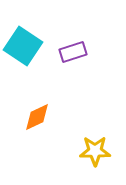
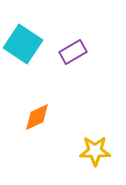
cyan square: moved 2 px up
purple rectangle: rotated 12 degrees counterclockwise
